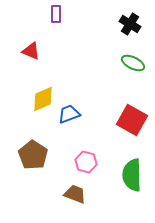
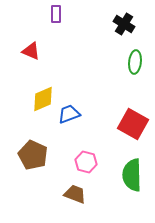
black cross: moved 6 px left
green ellipse: moved 2 px right, 1 px up; rotated 70 degrees clockwise
red square: moved 1 px right, 4 px down
brown pentagon: rotated 8 degrees counterclockwise
